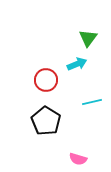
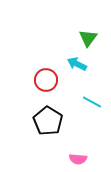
cyan arrow: rotated 132 degrees counterclockwise
cyan line: rotated 42 degrees clockwise
black pentagon: moved 2 px right
pink semicircle: rotated 12 degrees counterclockwise
